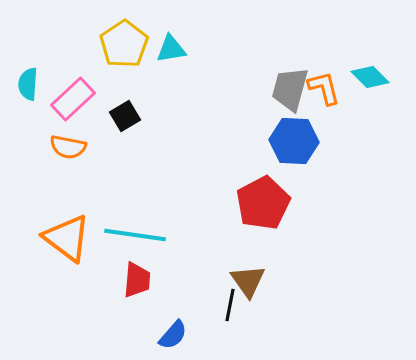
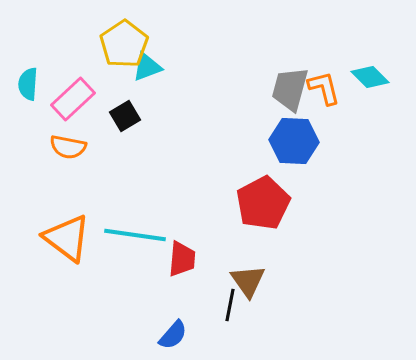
cyan triangle: moved 24 px left, 18 px down; rotated 12 degrees counterclockwise
red trapezoid: moved 45 px right, 21 px up
